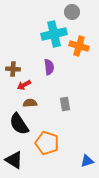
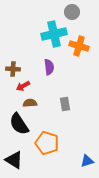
red arrow: moved 1 px left, 1 px down
